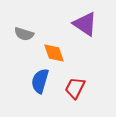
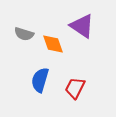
purple triangle: moved 3 px left, 2 px down
orange diamond: moved 1 px left, 9 px up
blue semicircle: moved 1 px up
